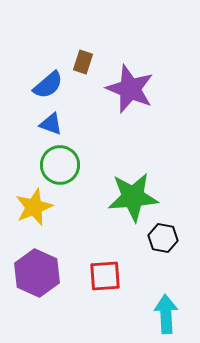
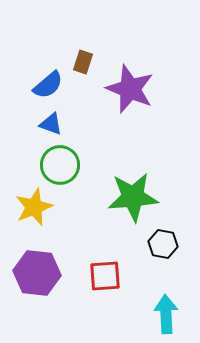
black hexagon: moved 6 px down
purple hexagon: rotated 18 degrees counterclockwise
